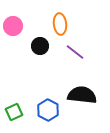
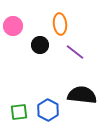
black circle: moved 1 px up
green square: moved 5 px right; rotated 18 degrees clockwise
